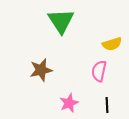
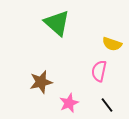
green triangle: moved 4 px left, 2 px down; rotated 16 degrees counterclockwise
yellow semicircle: rotated 36 degrees clockwise
brown star: moved 12 px down
black line: rotated 35 degrees counterclockwise
